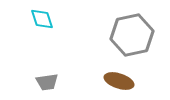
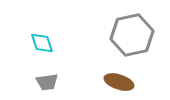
cyan diamond: moved 24 px down
brown ellipse: moved 1 px down
